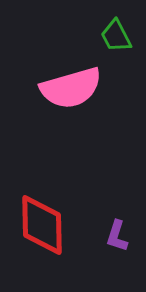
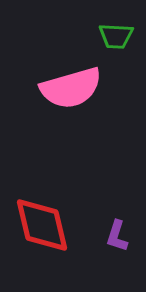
green trapezoid: rotated 60 degrees counterclockwise
red diamond: rotated 12 degrees counterclockwise
